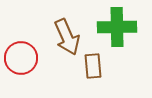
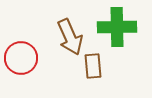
brown arrow: moved 3 px right
